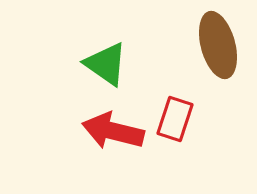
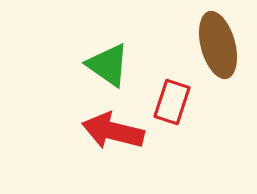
green triangle: moved 2 px right, 1 px down
red rectangle: moved 3 px left, 17 px up
